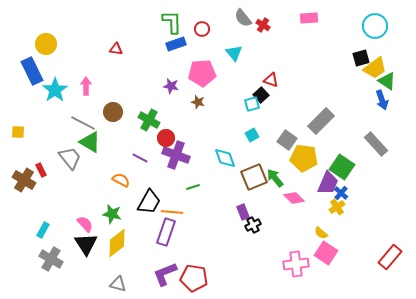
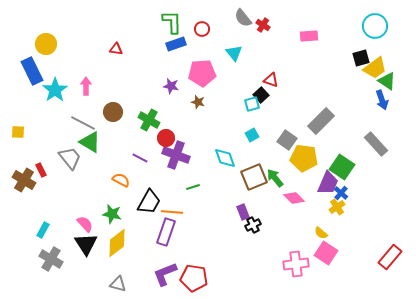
pink rectangle at (309, 18): moved 18 px down
